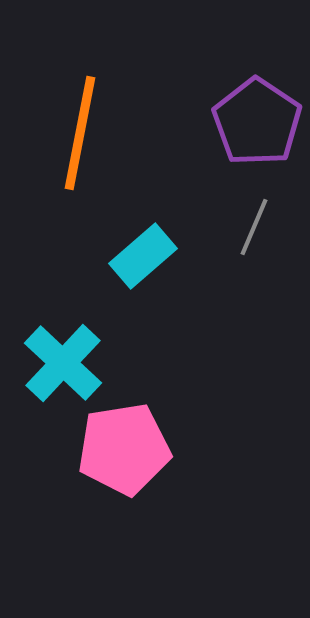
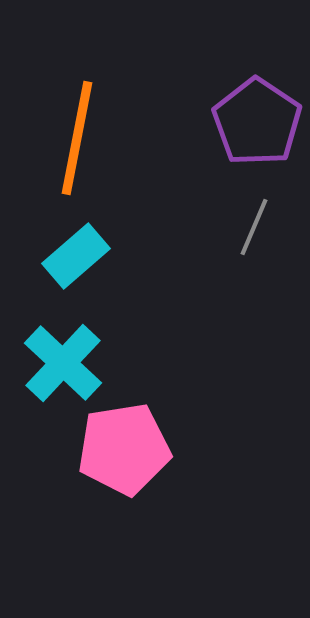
orange line: moved 3 px left, 5 px down
cyan rectangle: moved 67 px left
